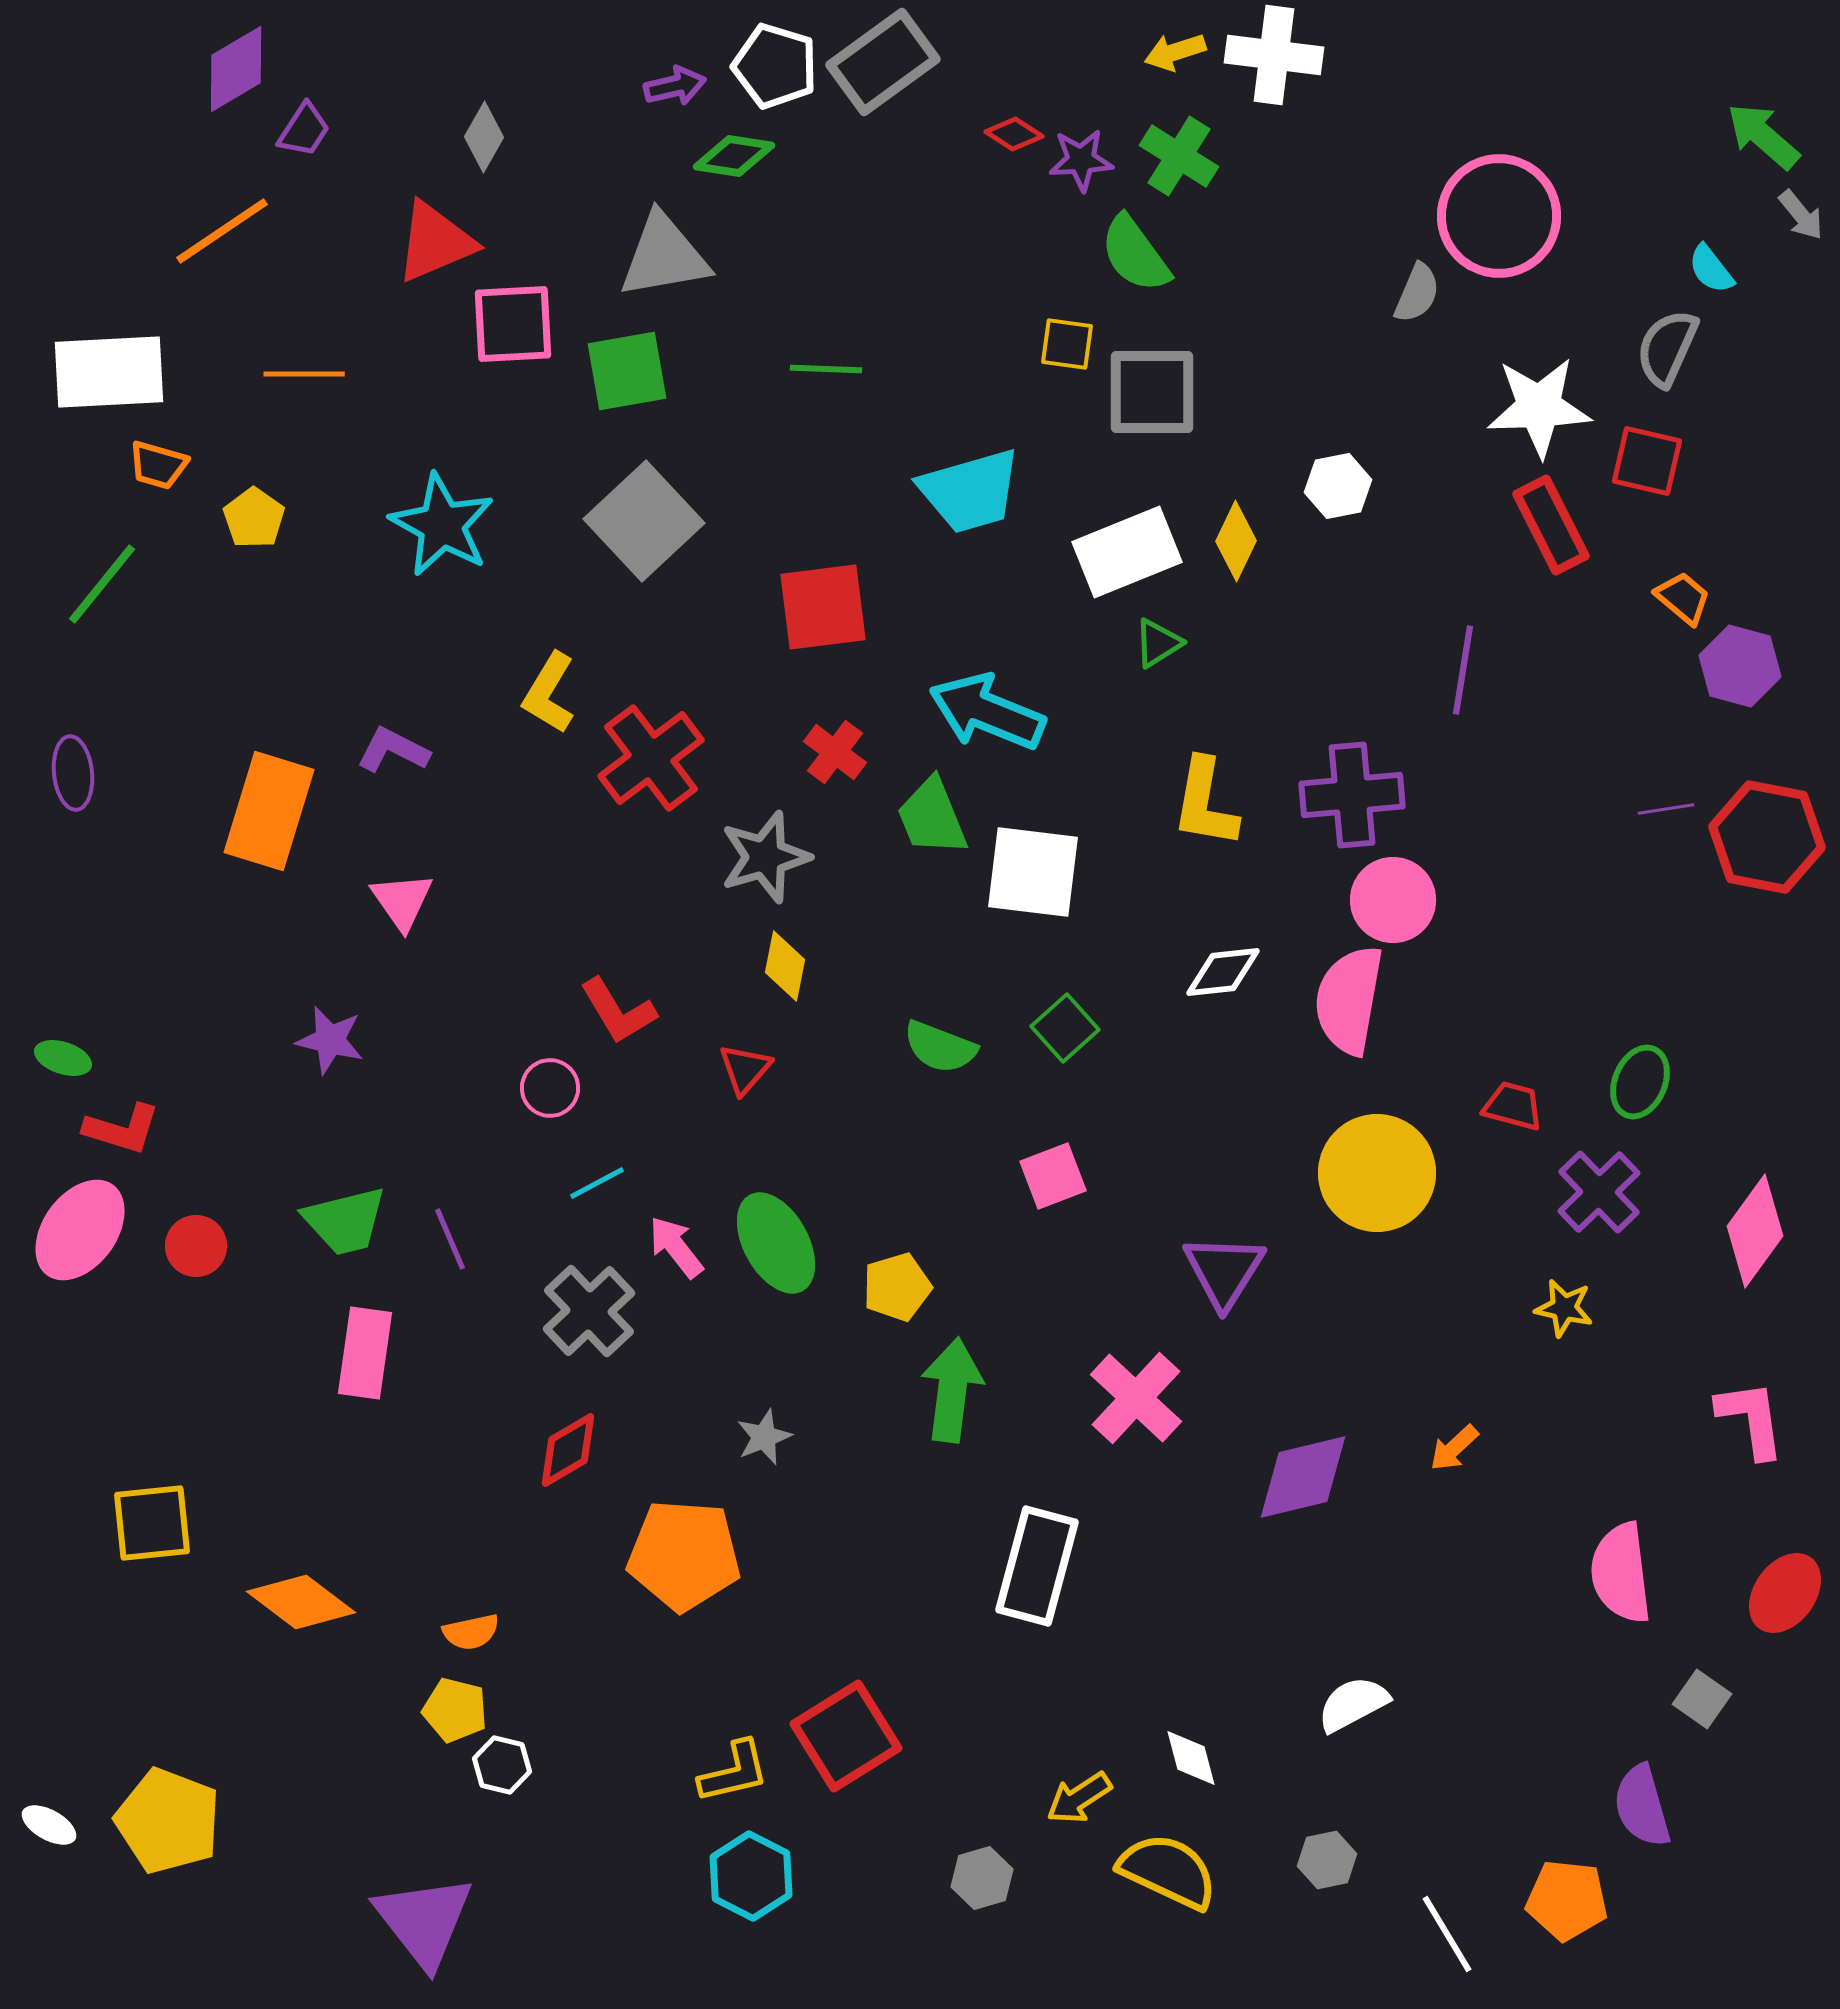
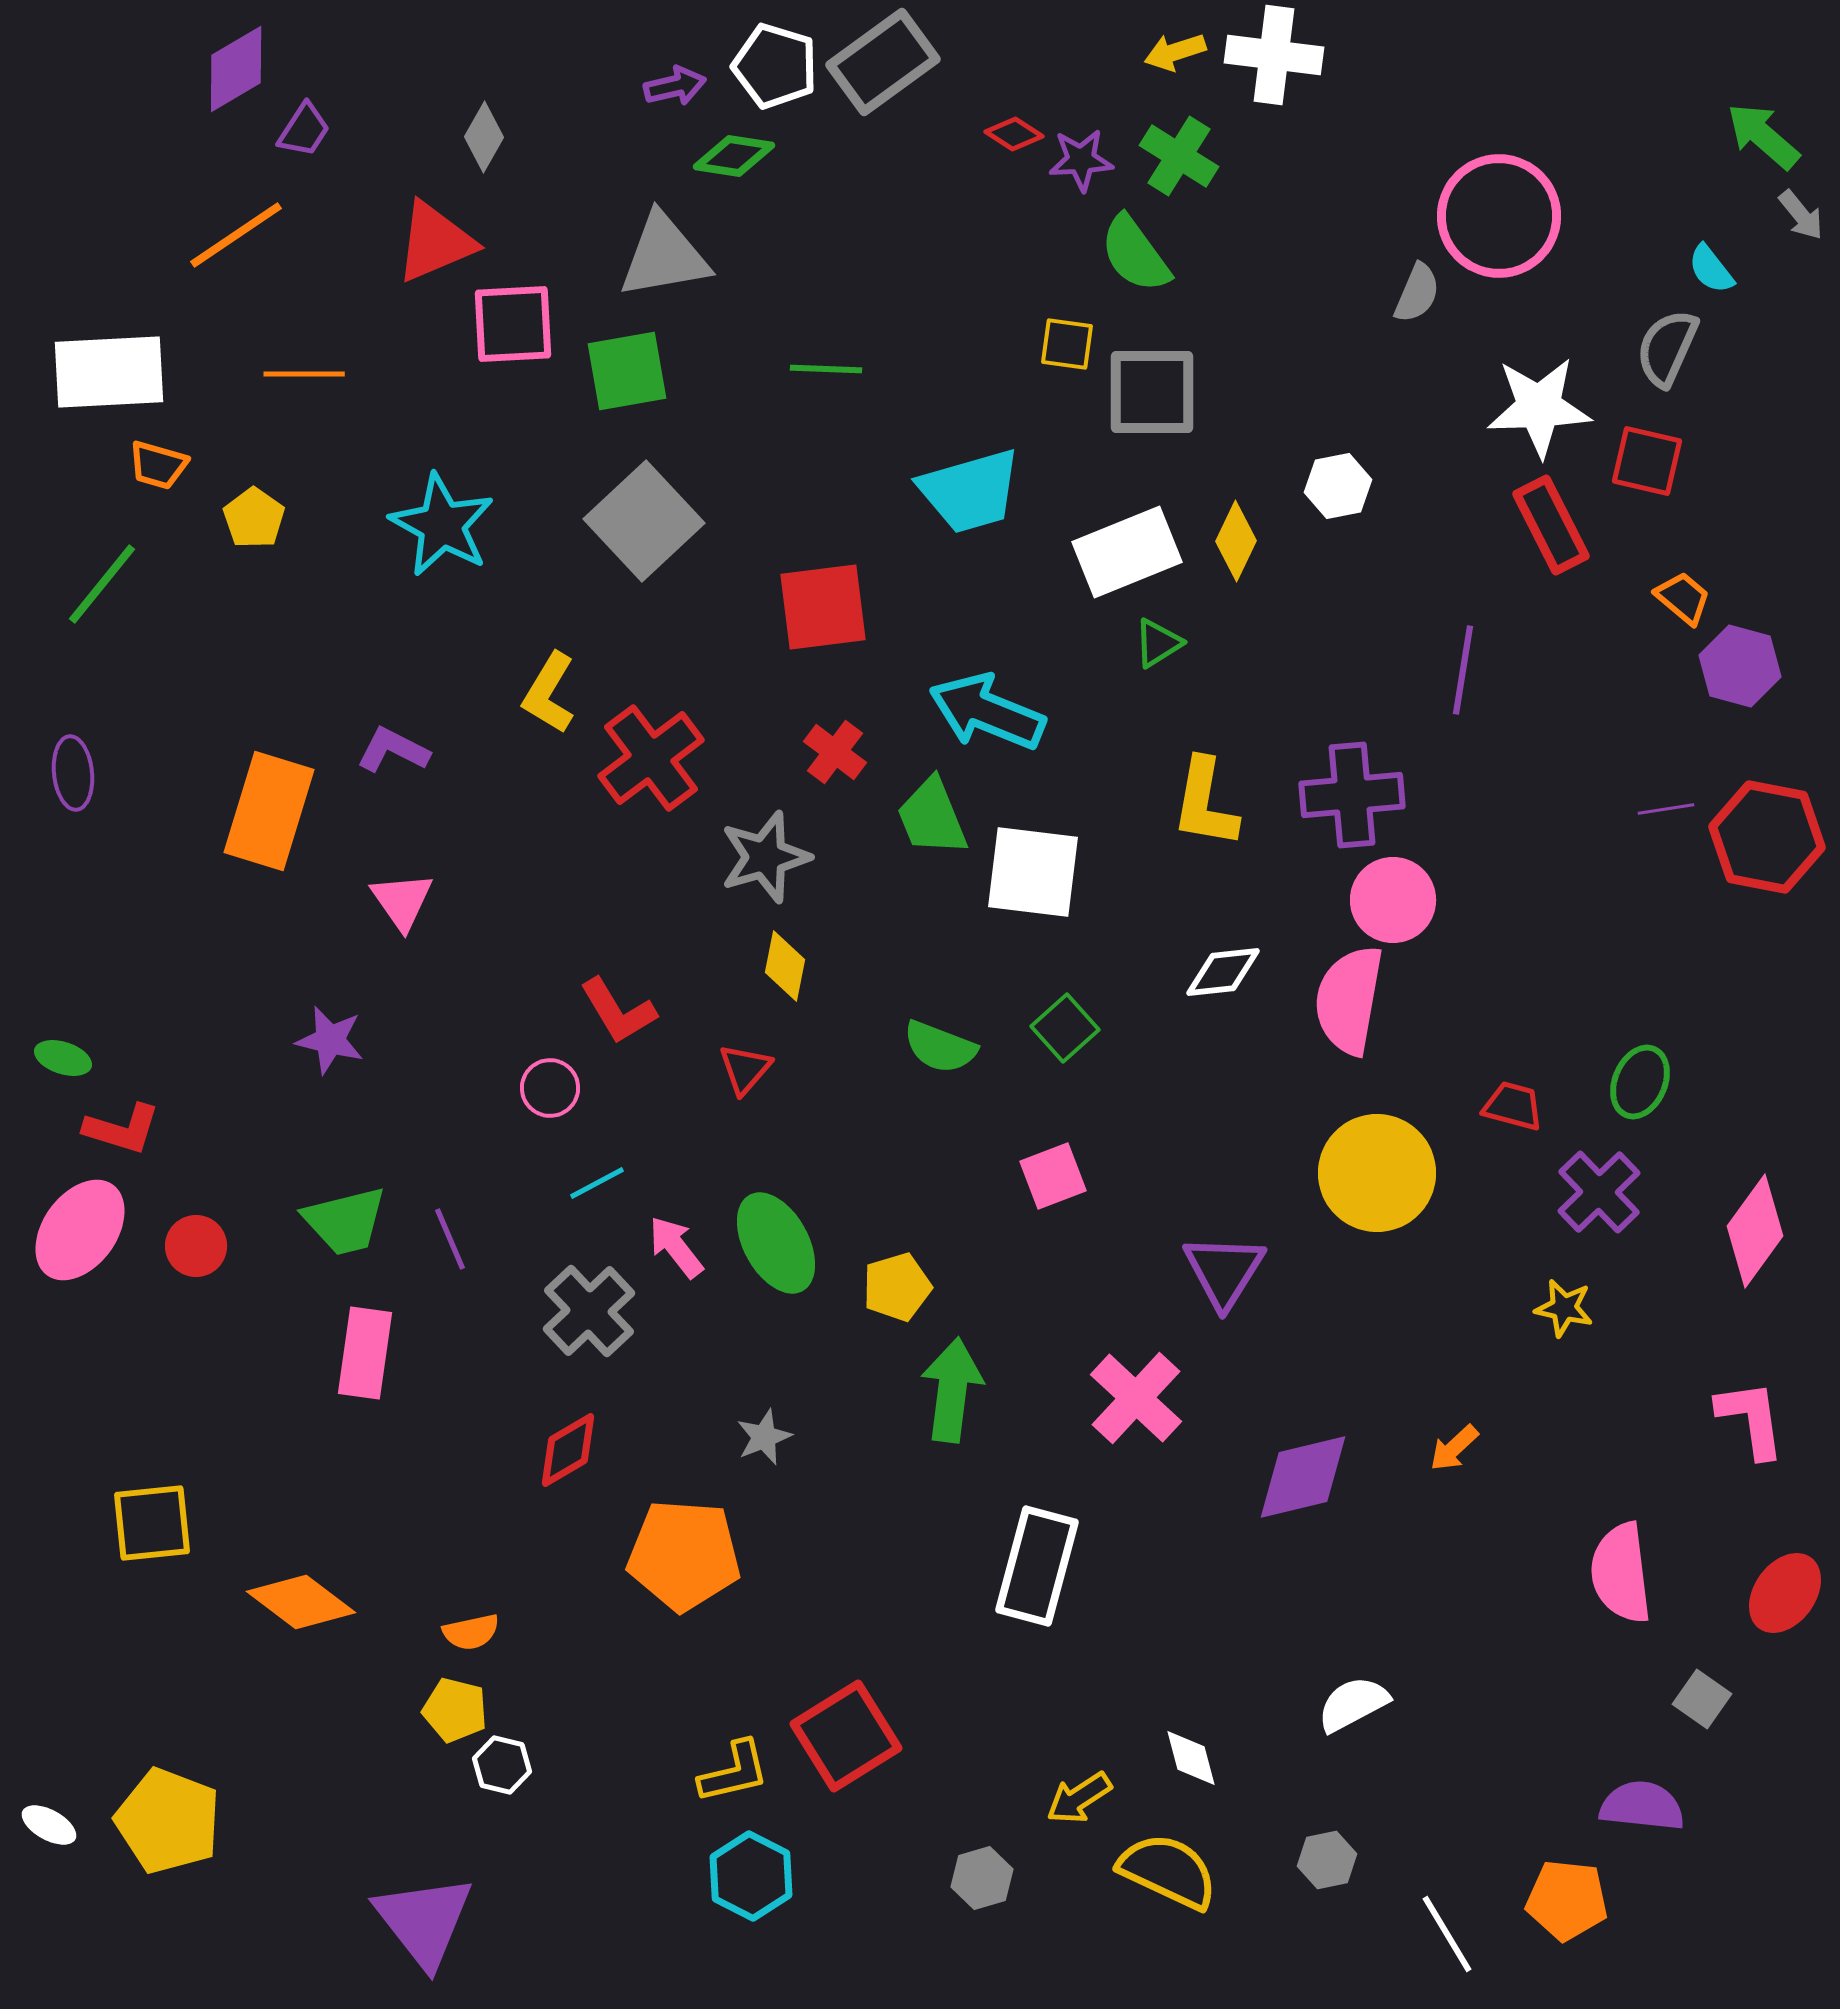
orange line at (222, 231): moved 14 px right, 4 px down
purple semicircle at (1642, 1806): rotated 112 degrees clockwise
